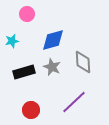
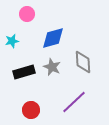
blue diamond: moved 2 px up
